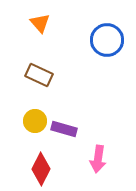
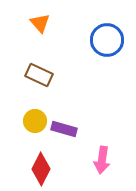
pink arrow: moved 4 px right, 1 px down
